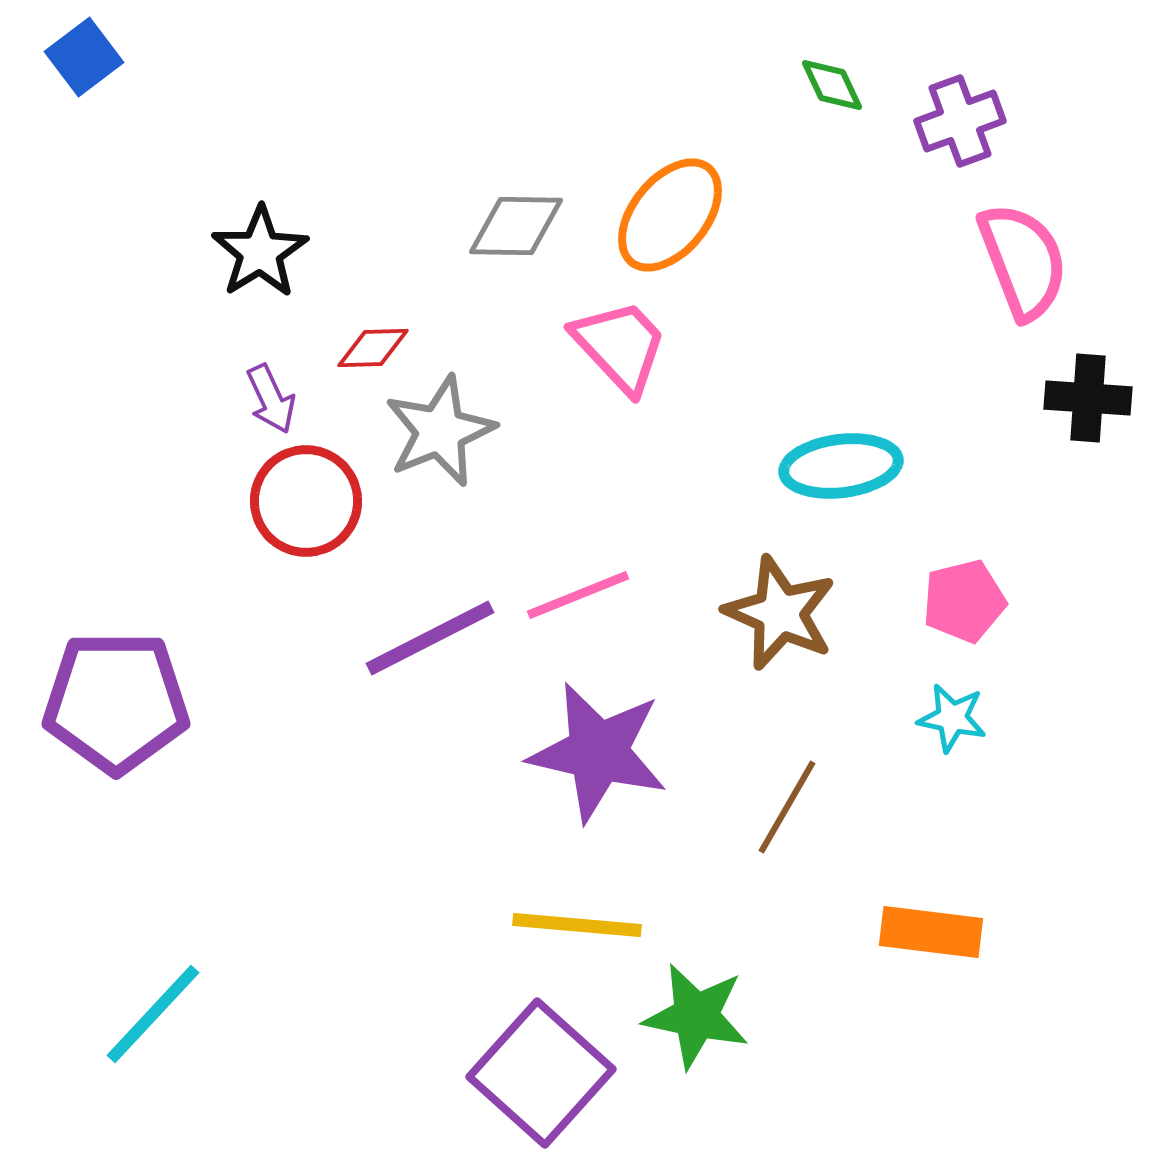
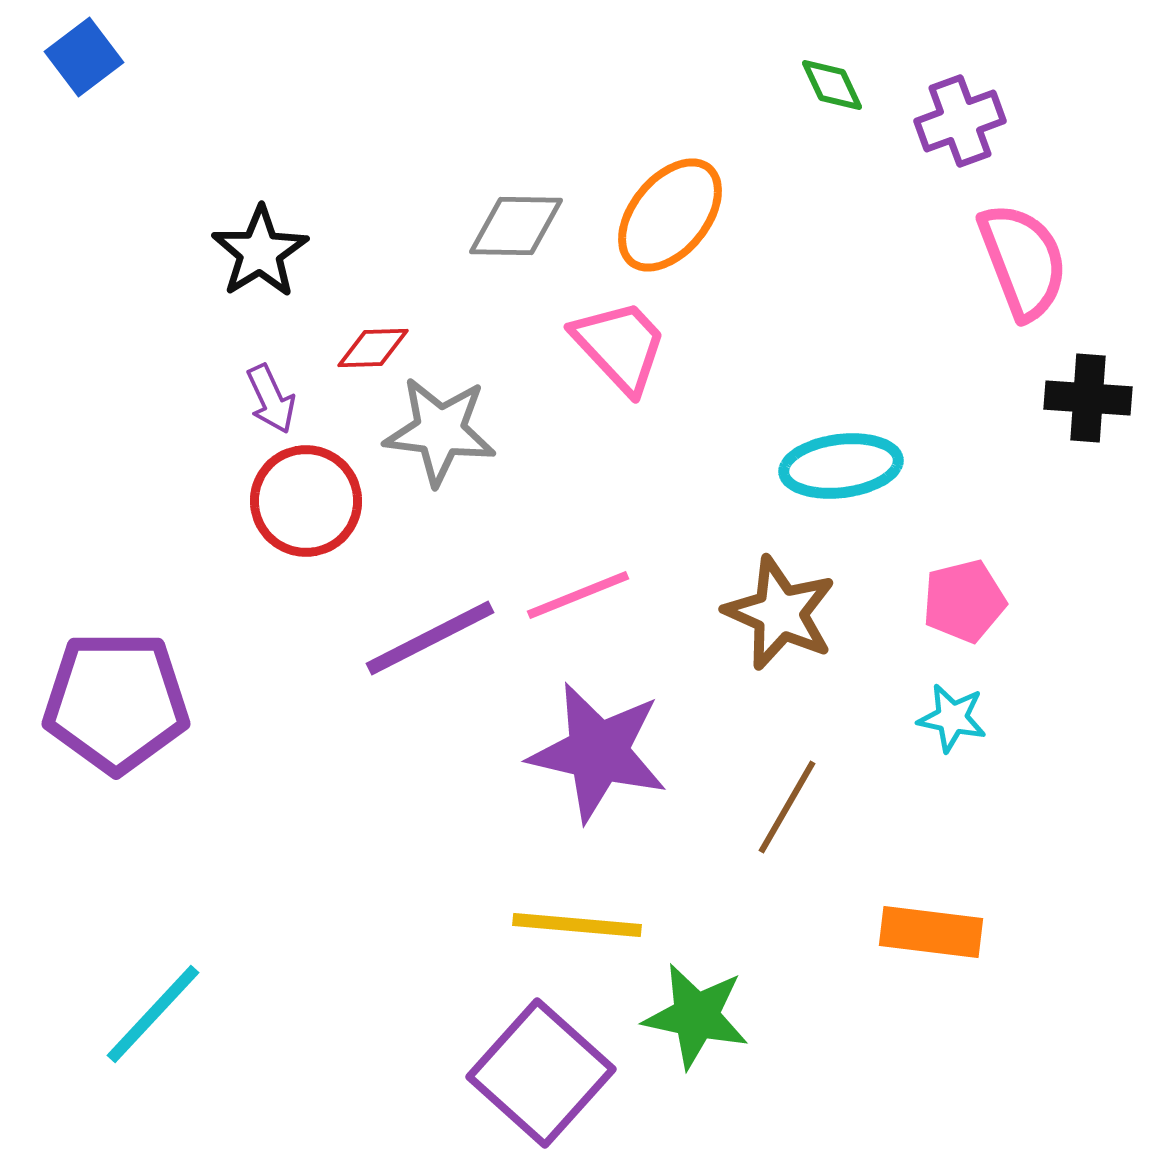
gray star: rotated 29 degrees clockwise
